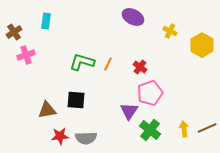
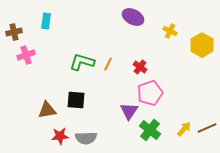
brown cross: rotated 21 degrees clockwise
yellow arrow: rotated 49 degrees clockwise
